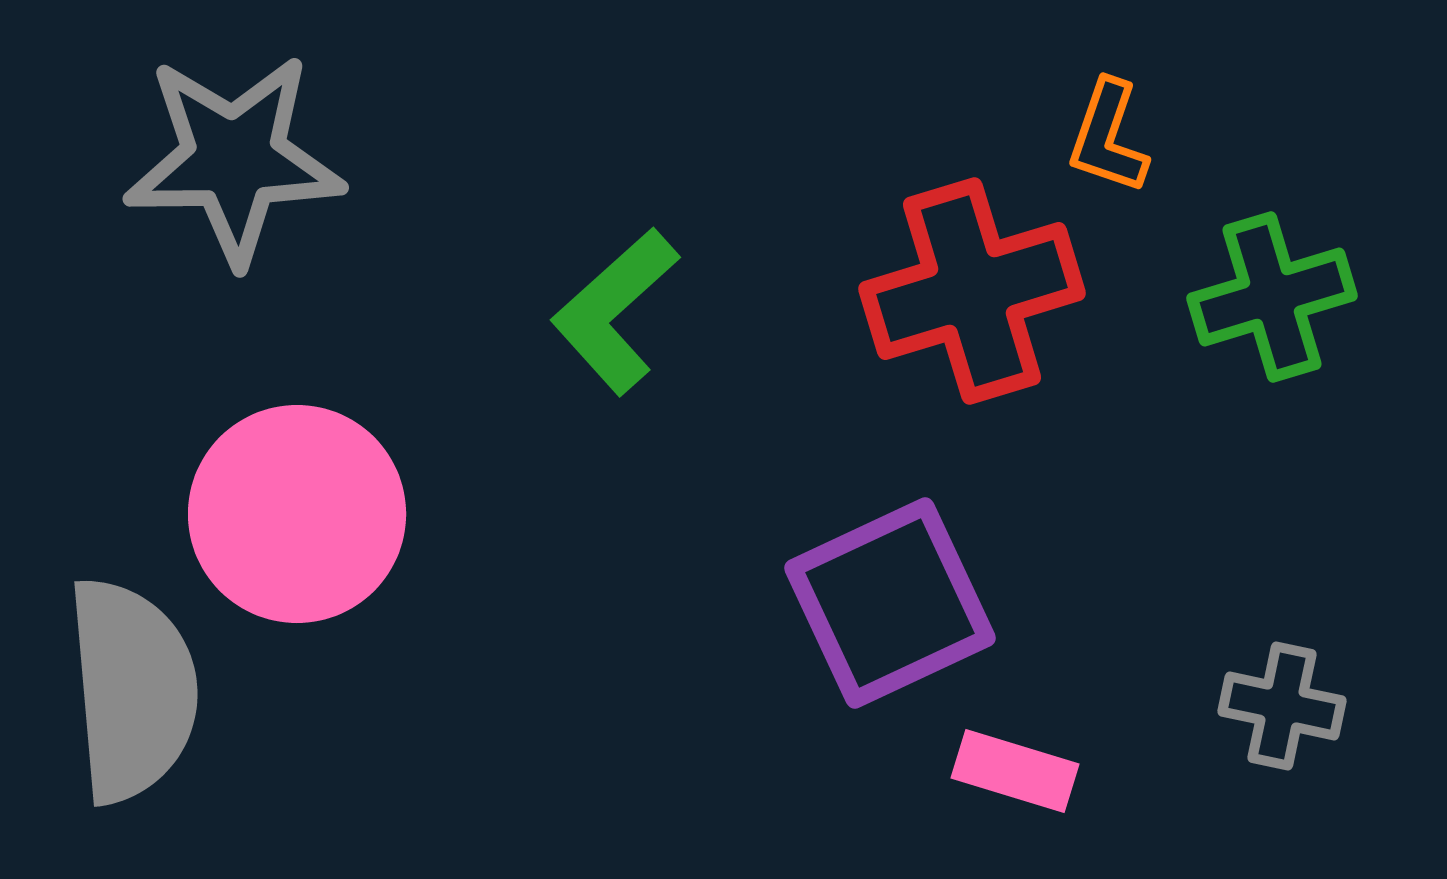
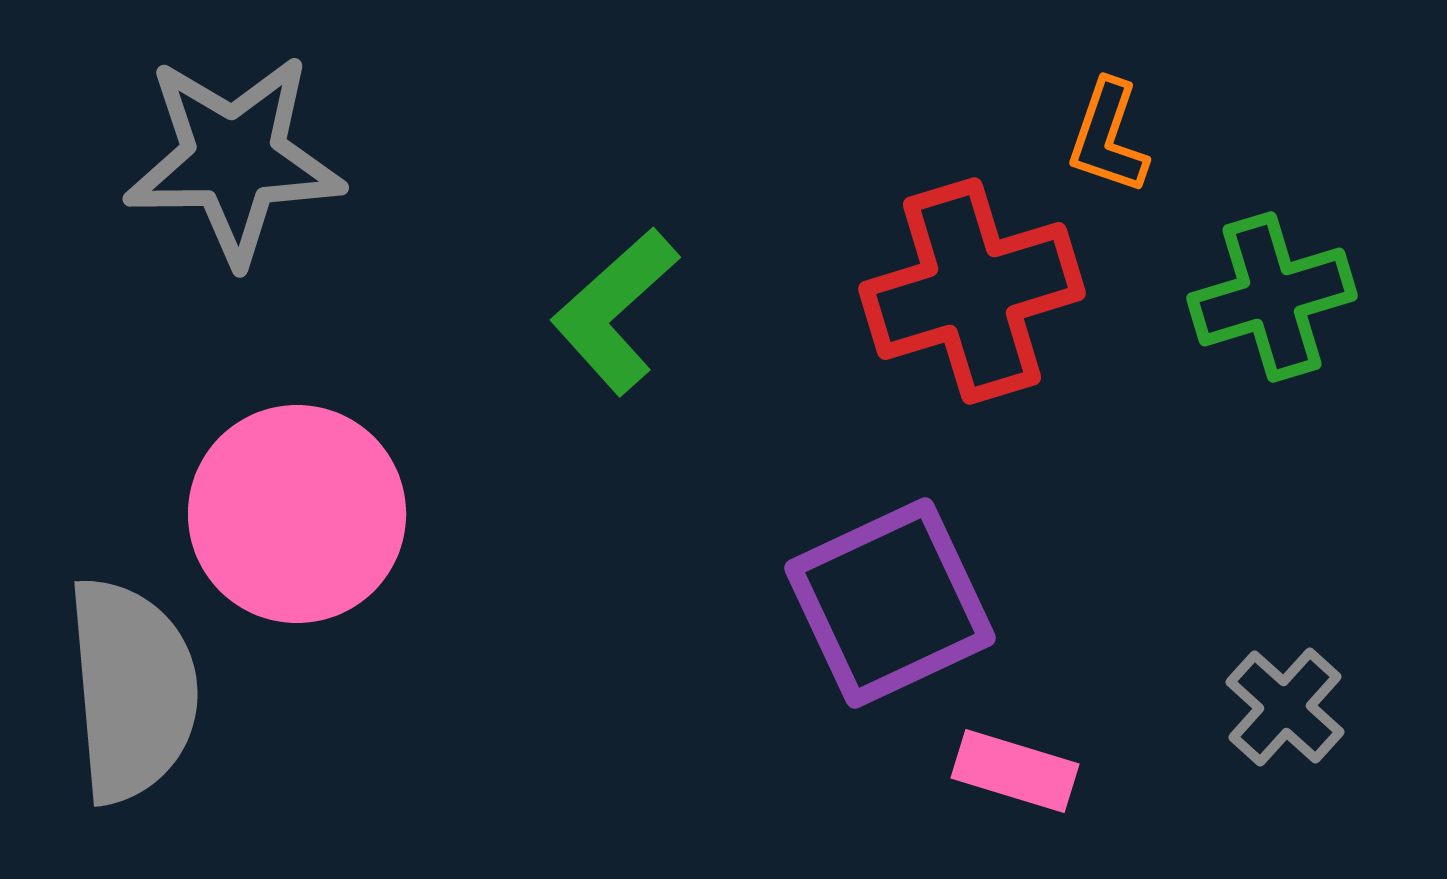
gray cross: moved 3 px right, 1 px down; rotated 30 degrees clockwise
